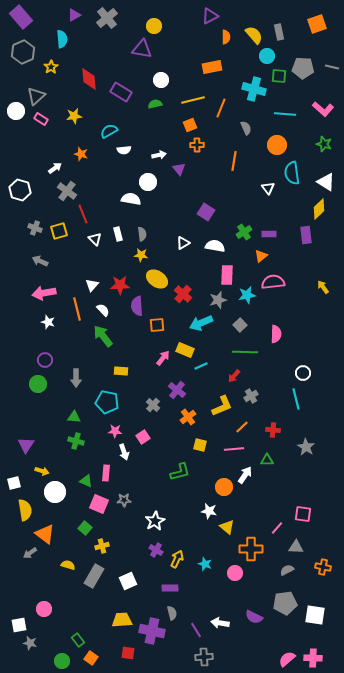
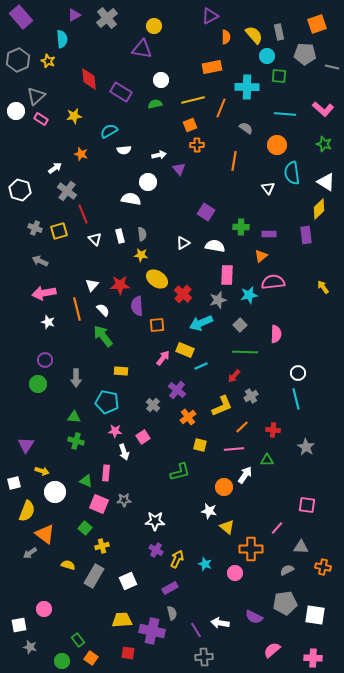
gray hexagon at (23, 52): moved 5 px left, 8 px down
yellow star at (51, 67): moved 3 px left, 6 px up; rotated 16 degrees counterclockwise
gray pentagon at (303, 68): moved 2 px right, 14 px up
cyan cross at (254, 89): moved 7 px left, 2 px up; rotated 15 degrees counterclockwise
gray semicircle at (246, 128): rotated 32 degrees counterclockwise
green cross at (244, 232): moved 3 px left, 5 px up; rotated 35 degrees clockwise
white rectangle at (118, 234): moved 2 px right, 2 px down
cyan star at (247, 295): moved 2 px right
white circle at (303, 373): moved 5 px left
yellow semicircle at (25, 510): moved 2 px right, 1 px down; rotated 30 degrees clockwise
pink square at (303, 514): moved 4 px right, 9 px up
white star at (155, 521): rotated 30 degrees clockwise
gray triangle at (296, 547): moved 5 px right
purple rectangle at (170, 588): rotated 28 degrees counterclockwise
gray star at (30, 643): moved 4 px down
pink semicircle at (287, 659): moved 15 px left, 9 px up
